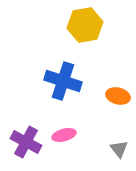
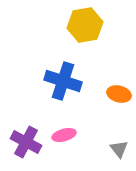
orange ellipse: moved 1 px right, 2 px up
